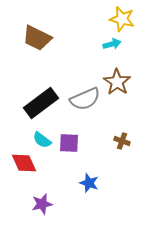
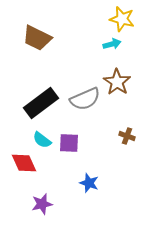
brown cross: moved 5 px right, 5 px up
